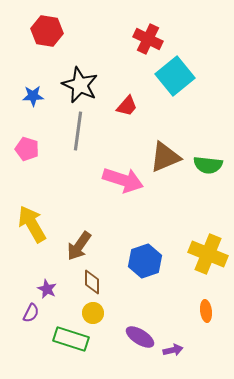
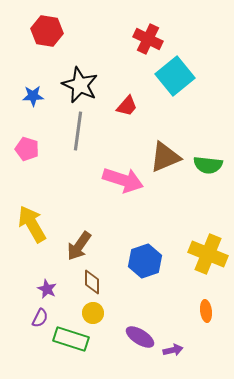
purple semicircle: moved 9 px right, 5 px down
